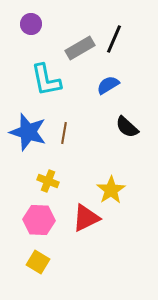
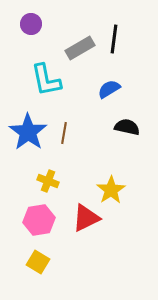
black line: rotated 16 degrees counterclockwise
blue semicircle: moved 1 px right, 4 px down
black semicircle: rotated 150 degrees clockwise
blue star: rotated 18 degrees clockwise
pink hexagon: rotated 12 degrees counterclockwise
